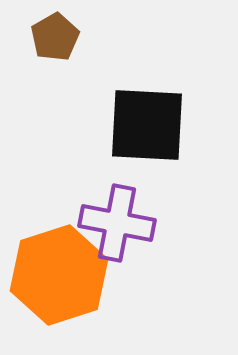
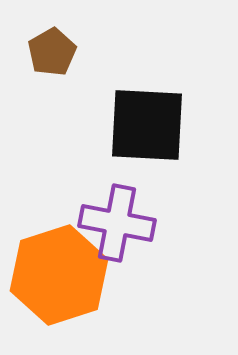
brown pentagon: moved 3 px left, 15 px down
